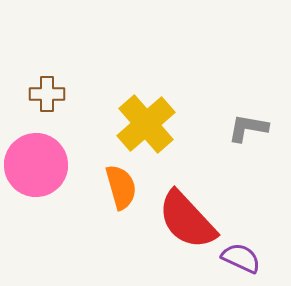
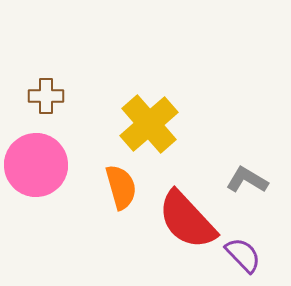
brown cross: moved 1 px left, 2 px down
yellow cross: moved 3 px right
gray L-shape: moved 1 px left, 52 px down; rotated 21 degrees clockwise
purple semicircle: moved 2 px right, 3 px up; rotated 21 degrees clockwise
